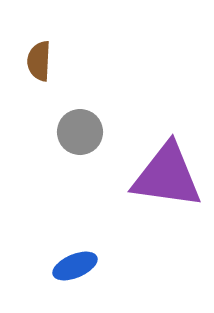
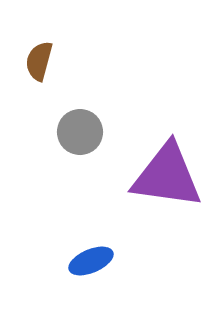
brown semicircle: rotated 12 degrees clockwise
blue ellipse: moved 16 px right, 5 px up
